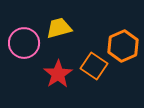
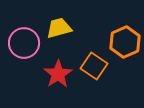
orange hexagon: moved 2 px right, 4 px up
